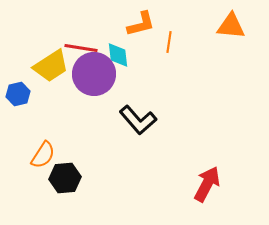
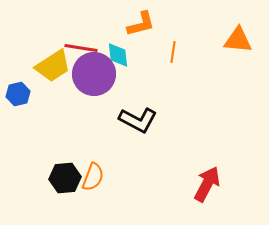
orange triangle: moved 7 px right, 14 px down
orange line: moved 4 px right, 10 px down
yellow trapezoid: moved 2 px right
black L-shape: rotated 21 degrees counterclockwise
orange semicircle: moved 50 px right, 22 px down; rotated 12 degrees counterclockwise
